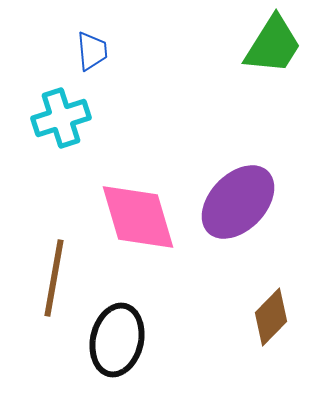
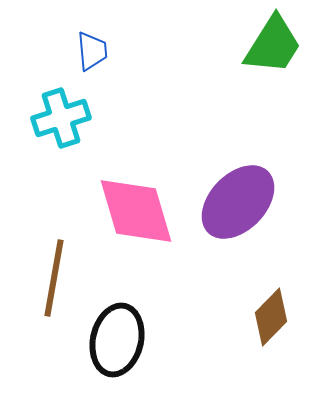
pink diamond: moved 2 px left, 6 px up
